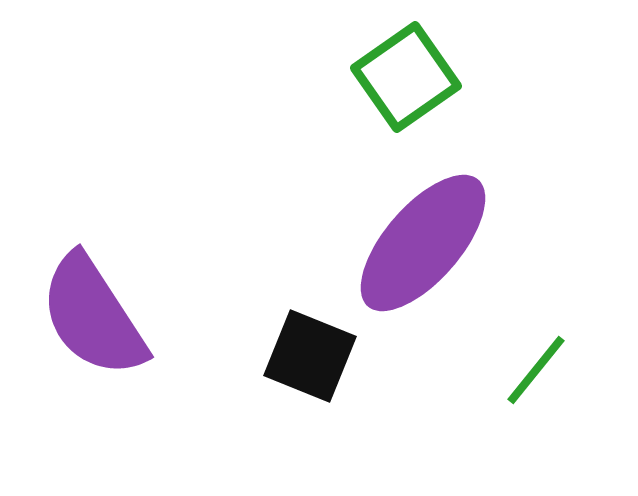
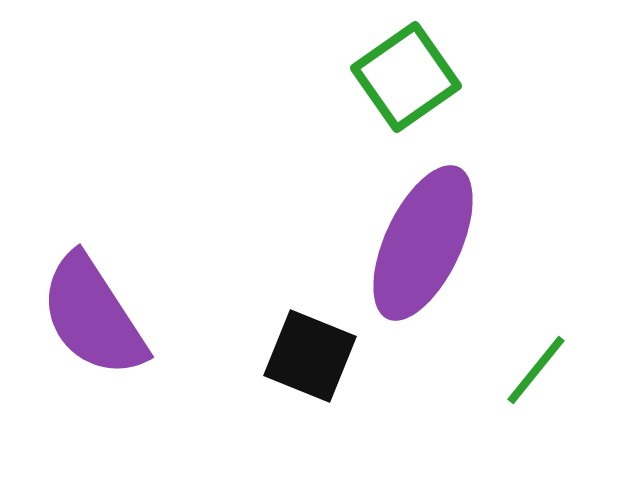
purple ellipse: rotated 16 degrees counterclockwise
